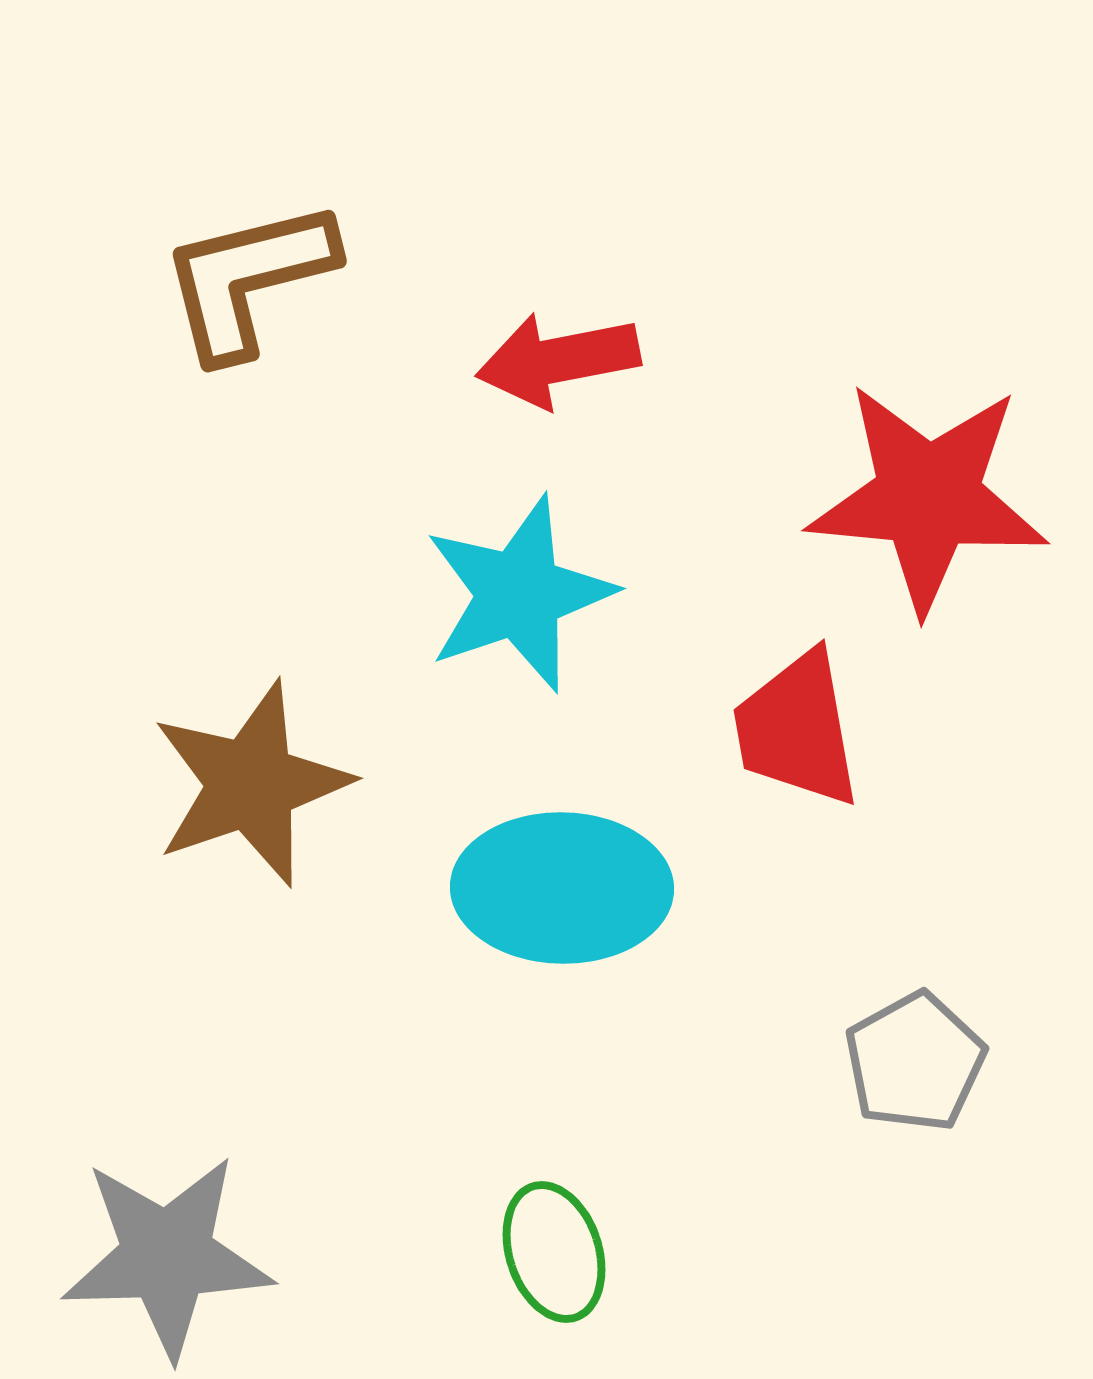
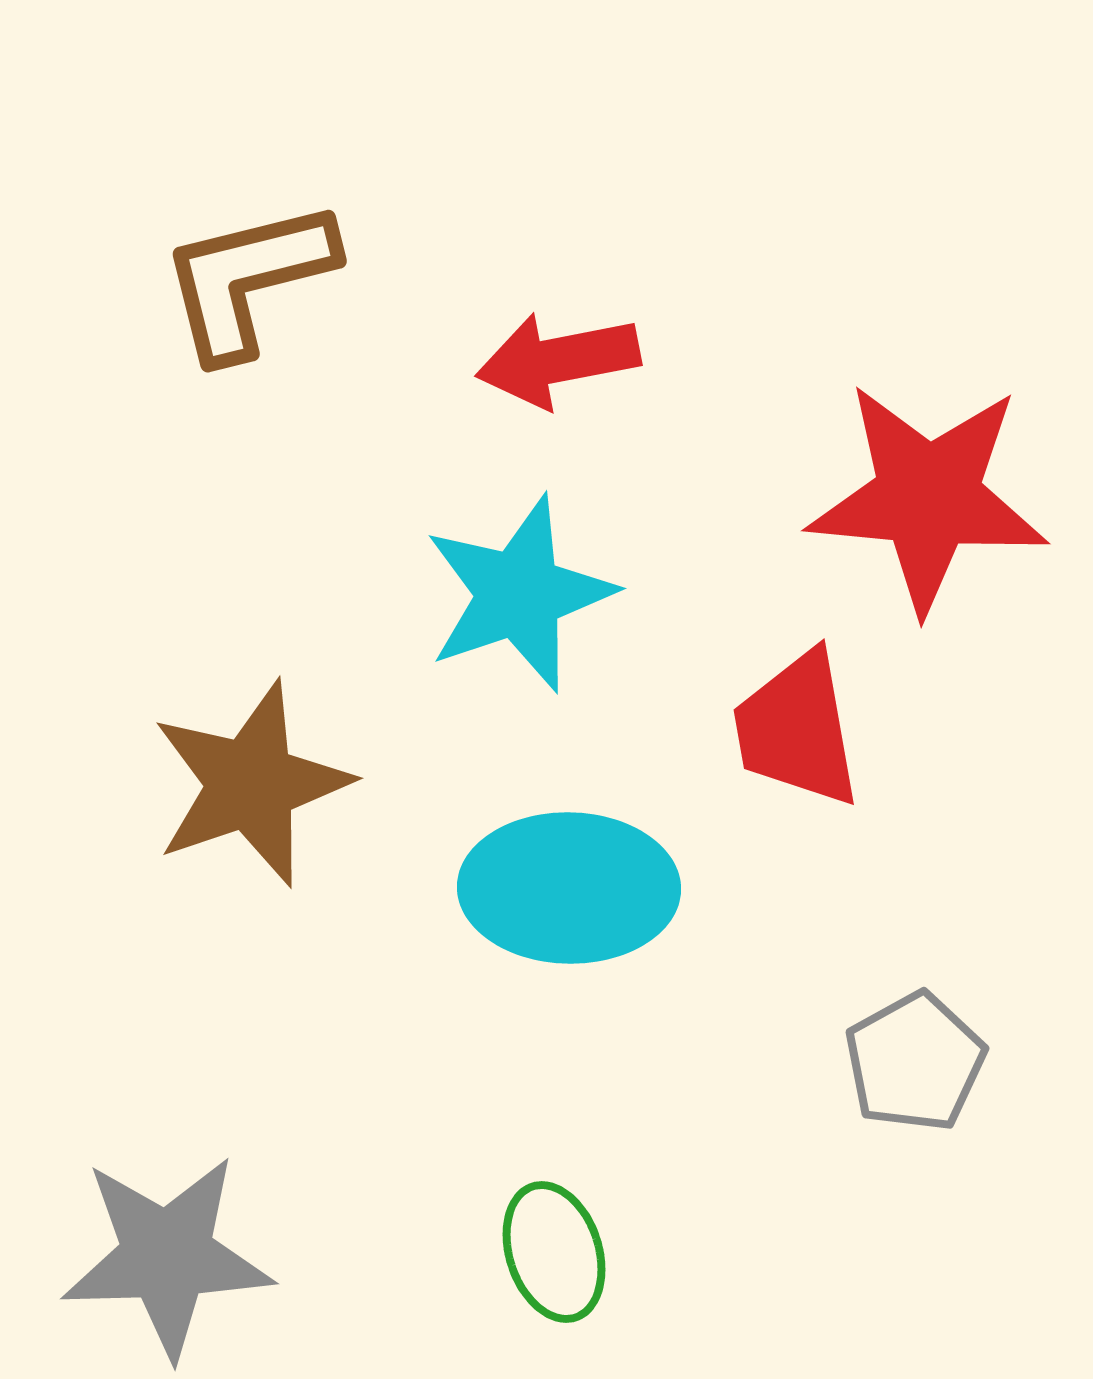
cyan ellipse: moved 7 px right
